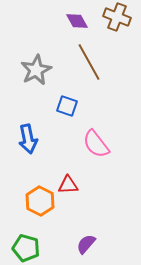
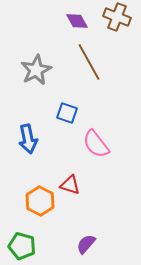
blue square: moved 7 px down
red triangle: moved 2 px right; rotated 20 degrees clockwise
green pentagon: moved 4 px left, 2 px up
